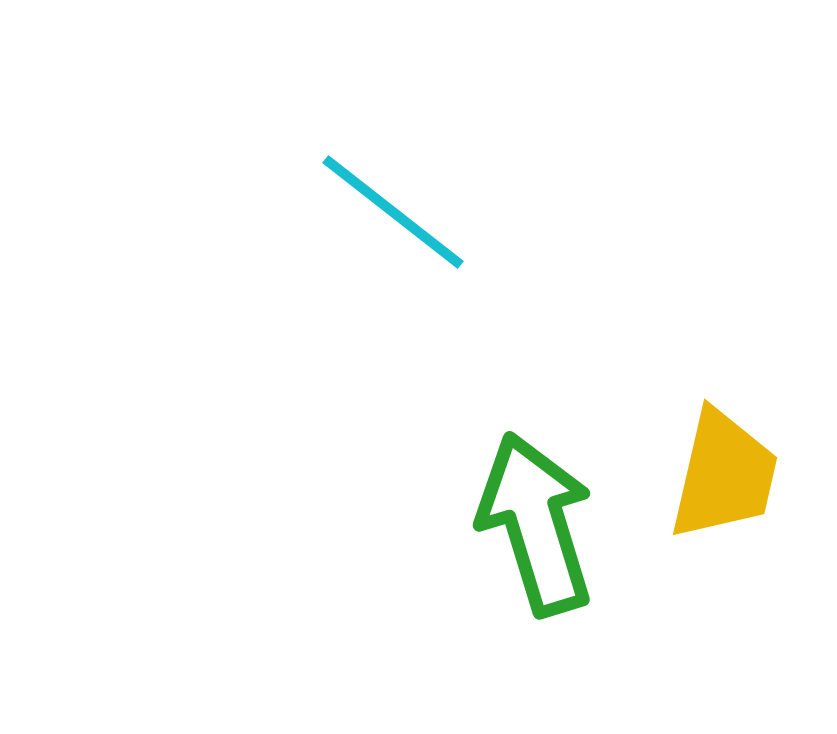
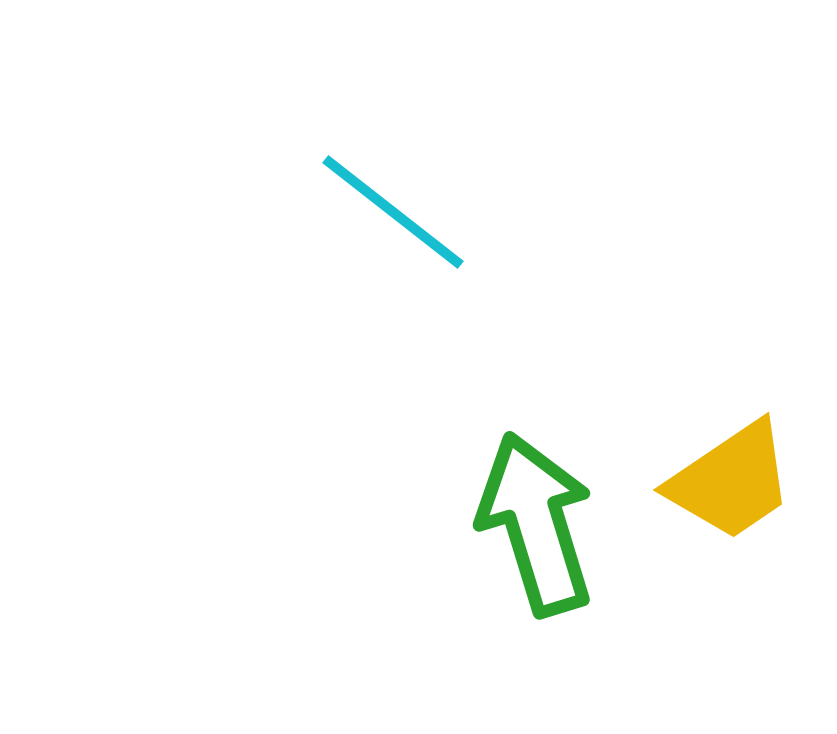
yellow trapezoid: moved 7 px right, 6 px down; rotated 43 degrees clockwise
